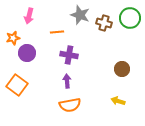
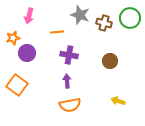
brown circle: moved 12 px left, 8 px up
